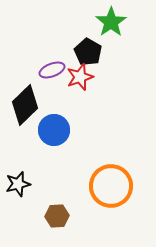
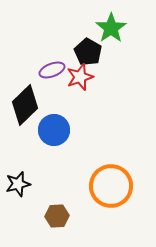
green star: moved 6 px down
